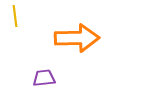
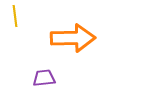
orange arrow: moved 4 px left
